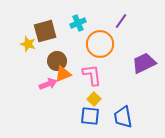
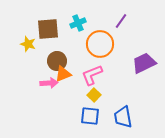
brown square: moved 3 px right, 2 px up; rotated 10 degrees clockwise
pink L-shape: rotated 105 degrees counterclockwise
pink arrow: moved 1 px right, 1 px up; rotated 18 degrees clockwise
yellow square: moved 4 px up
